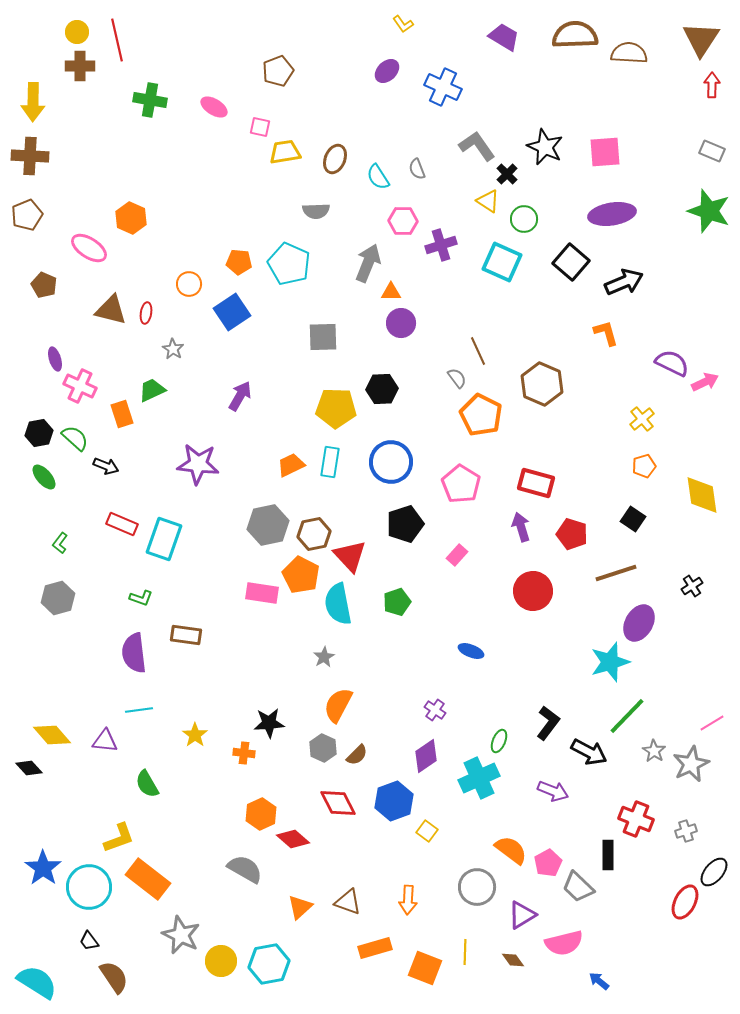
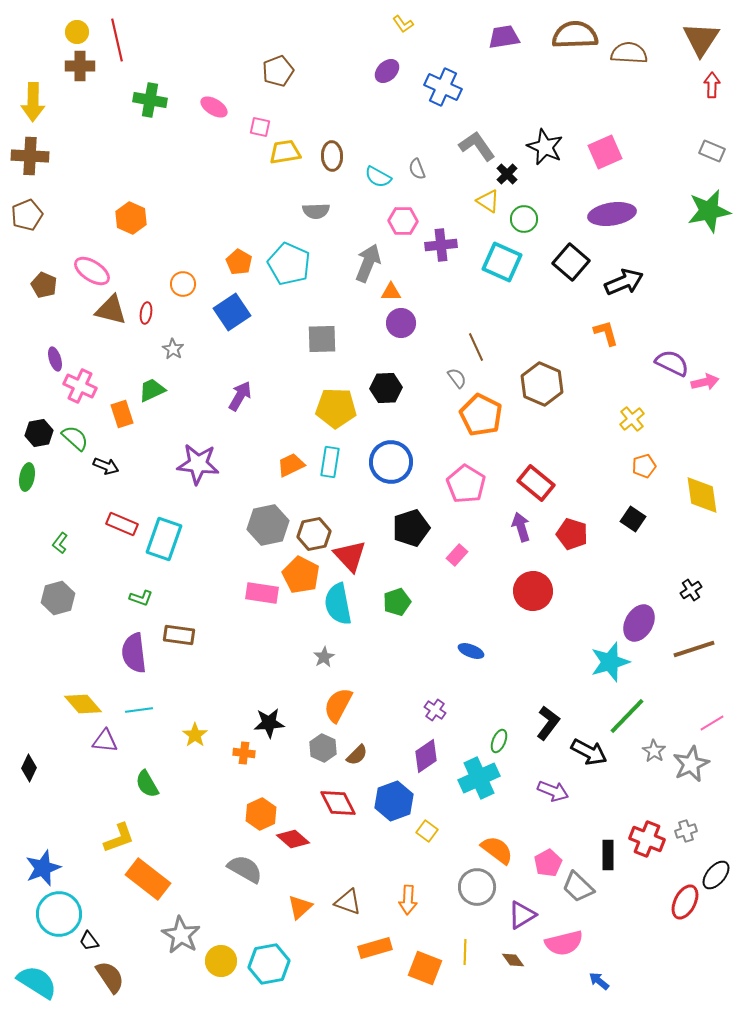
purple trapezoid at (504, 37): rotated 40 degrees counterclockwise
pink square at (605, 152): rotated 20 degrees counterclockwise
brown ellipse at (335, 159): moved 3 px left, 3 px up; rotated 24 degrees counterclockwise
cyan semicircle at (378, 177): rotated 28 degrees counterclockwise
green star at (709, 211): rotated 30 degrees counterclockwise
purple cross at (441, 245): rotated 12 degrees clockwise
pink ellipse at (89, 248): moved 3 px right, 23 px down
orange pentagon at (239, 262): rotated 25 degrees clockwise
orange circle at (189, 284): moved 6 px left
gray square at (323, 337): moved 1 px left, 2 px down
brown line at (478, 351): moved 2 px left, 4 px up
pink arrow at (705, 382): rotated 12 degrees clockwise
black hexagon at (382, 389): moved 4 px right, 1 px up
yellow cross at (642, 419): moved 10 px left
green ellipse at (44, 477): moved 17 px left; rotated 52 degrees clockwise
red rectangle at (536, 483): rotated 24 degrees clockwise
pink pentagon at (461, 484): moved 5 px right
black pentagon at (405, 524): moved 6 px right, 4 px down
brown line at (616, 573): moved 78 px right, 76 px down
black cross at (692, 586): moved 1 px left, 4 px down
brown rectangle at (186, 635): moved 7 px left
yellow diamond at (52, 735): moved 31 px right, 31 px up
black diamond at (29, 768): rotated 68 degrees clockwise
red cross at (636, 819): moved 11 px right, 20 px down
orange semicircle at (511, 850): moved 14 px left
blue star at (43, 868): rotated 15 degrees clockwise
black ellipse at (714, 872): moved 2 px right, 3 px down
cyan circle at (89, 887): moved 30 px left, 27 px down
gray star at (181, 935): rotated 6 degrees clockwise
brown semicircle at (114, 977): moved 4 px left
